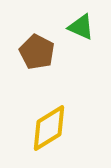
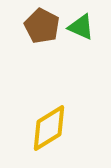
brown pentagon: moved 5 px right, 26 px up
